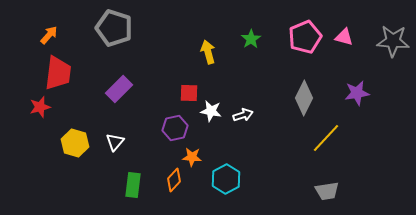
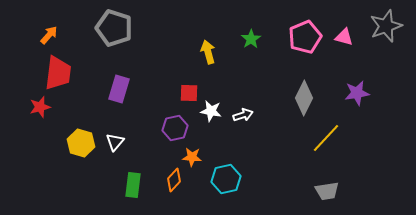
gray star: moved 7 px left, 15 px up; rotated 24 degrees counterclockwise
purple rectangle: rotated 28 degrees counterclockwise
yellow hexagon: moved 6 px right
cyan hexagon: rotated 16 degrees clockwise
